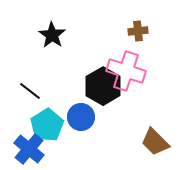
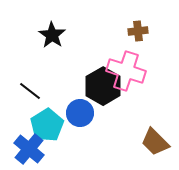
blue circle: moved 1 px left, 4 px up
